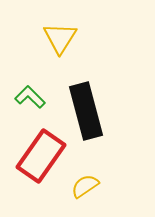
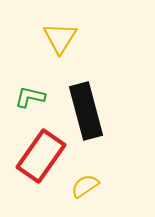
green L-shape: rotated 32 degrees counterclockwise
